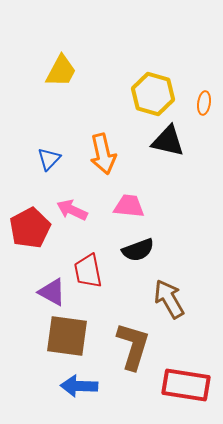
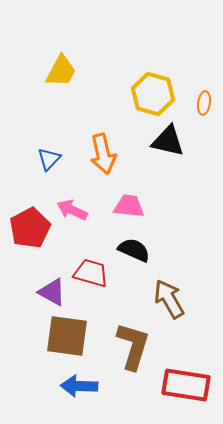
black semicircle: moved 4 px left; rotated 136 degrees counterclockwise
red trapezoid: moved 3 px right, 2 px down; rotated 117 degrees clockwise
